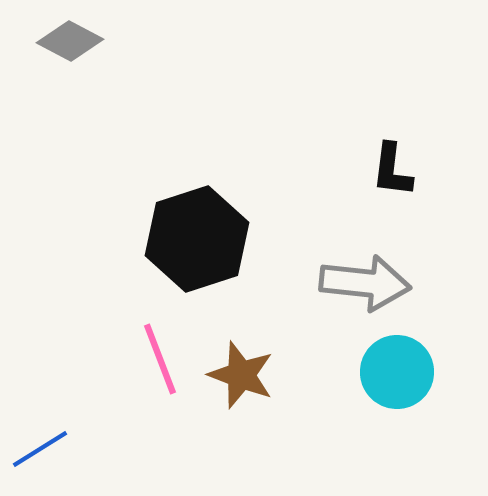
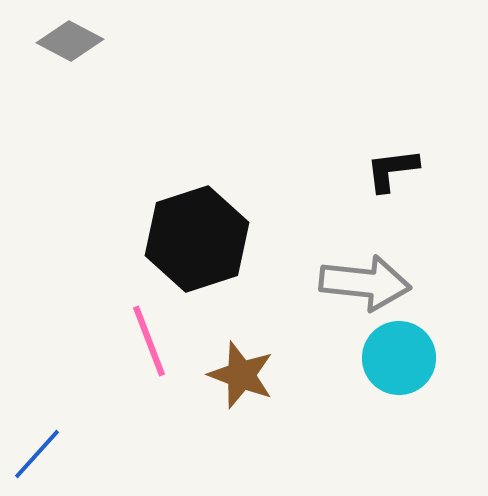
black L-shape: rotated 76 degrees clockwise
pink line: moved 11 px left, 18 px up
cyan circle: moved 2 px right, 14 px up
blue line: moved 3 px left, 5 px down; rotated 16 degrees counterclockwise
